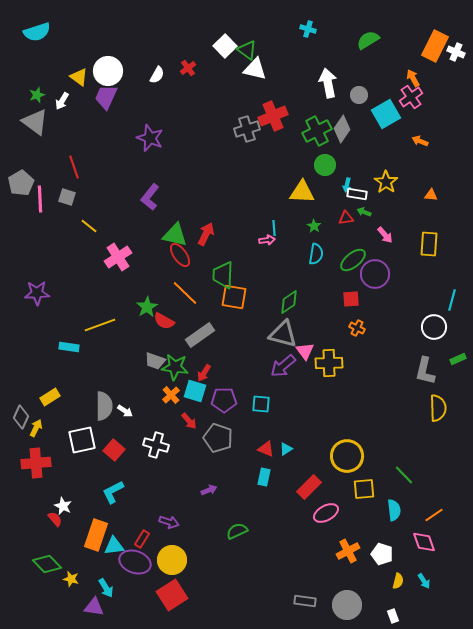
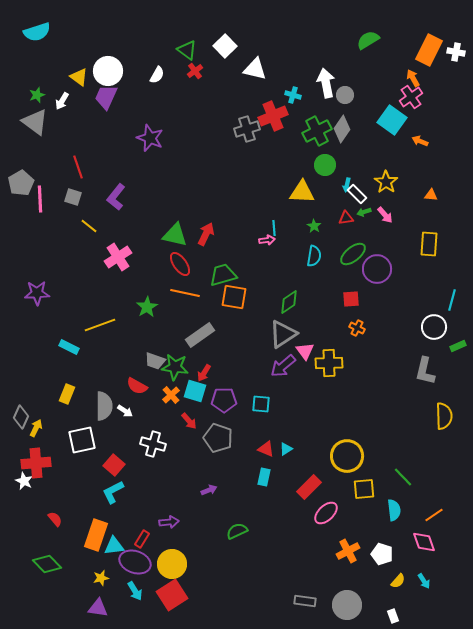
cyan cross at (308, 29): moved 15 px left, 66 px down
orange rectangle at (435, 46): moved 6 px left, 4 px down
green triangle at (247, 50): moved 60 px left
white cross at (456, 52): rotated 12 degrees counterclockwise
red cross at (188, 68): moved 7 px right, 3 px down
white arrow at (328, 83): moved 2 px left
gray circle at (359, 95): moved 14 px left
cyan square at (386, 114): moved 6 px right, 6 px down; rotated 24 degrees counterclockwise
red line at (74, 167): moved 4 px right
white rectangle at (357, 194): rotated 36 degrees clockwise
gray square at (67, 197): moved 6 px right
purple L-shape at (150, 197): moved 34 px left
green arrow at (364, 212): rotated 40 degrees counterclockwise
pink arrow at (385, 235): moved 20 px up
cyan semicircle at (316, 254): moved 2 px left, 2 px down
red ellipse at (180, 255): moved 9 px down
green ellipse at (353, 260): moved 6 px up
purple circle at (375, 274): moved 2 px right, 5 px up
green trapezoid at (223, 275): rotated 72 degrees clockwise
orange line at (185, 293): rotated 32 degrees counterclockwise
red semicircle at (164, 321): moved 27 px left, 65 px down
gray triangle at (283, 334): rotated 48 degrees counterclockwise
cyan rectangle at (69, 347): rotated 18 degrees clockwise
green rectangle at (458, 359): moved 13 px up
yellow rectangle at (50, 397): moved 17 px right, 3 px up; rotated 36 degrees counterclockwise
yellow semicircle at (438, 408): moved 6 px right, 8 px down
white cross at (156, 445): moved 3 px left, 1 px up
red square at (114, 450): moved 15 px down
green line at (404, 475): moved 1 px left, 2 px down
white star at (63, 506): moved 39 px left, 25 px up
pink ellipse at (326, 513): rotated 15 degrees counterclockwise
purple arrow at (169, 522): rotated 24 degrees counterclockwise
yellow circle at (172, 560): moved 4 px down
yellow star at (71, 579): moved 30 px right, 1 px up; rotated 28 degrees counterclockwise
yellow semicircle at (398, 581): rotated 28 degrees clockwise
cyan arrow at (106, 588): moved 29 px right, 3 px down
purple triangle at (94, 607): moved 4 px right, 1 px down
